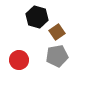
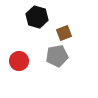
brown square: moved 7 px right, 1 px down; rotated 14 degrees clockwise
red circle: moved 1 px down
